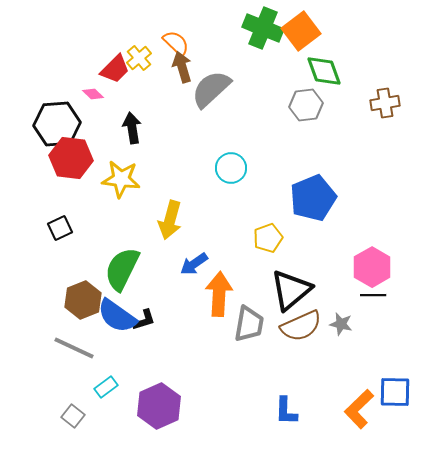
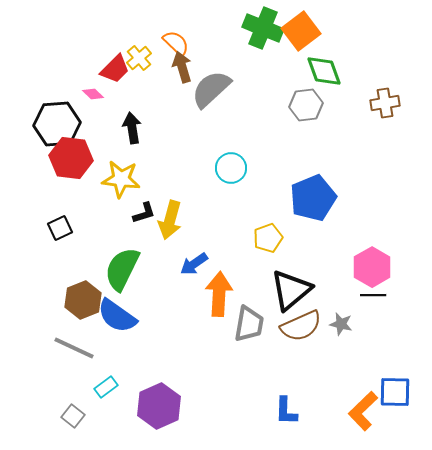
black L-shape: moved 107 px up
orange L-shape: moved 4 px right, 2 px down
